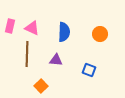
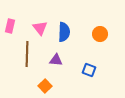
pink triangle: moved 8 px right; rotated 28 degrees clockwise
orange square: moved 4 px right
